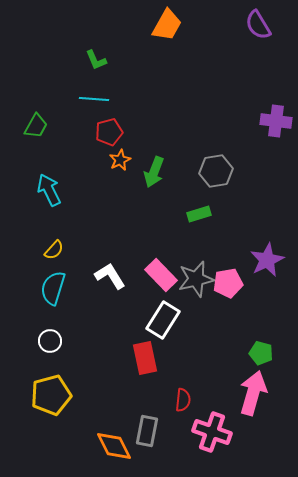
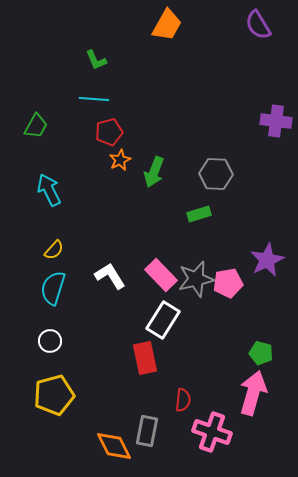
gray hexagon: moved 3 px down; rotated 12 degrees clockwise
yellow pentagon: moved 3 px right
